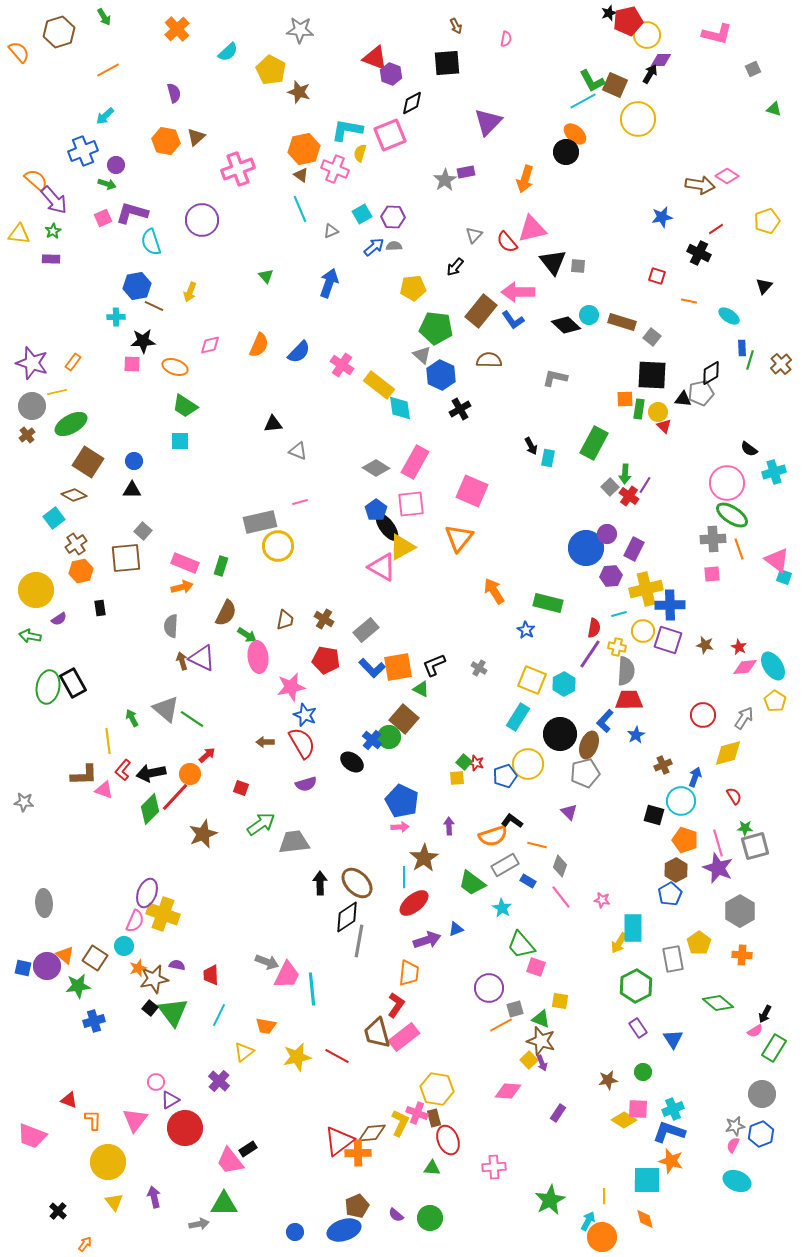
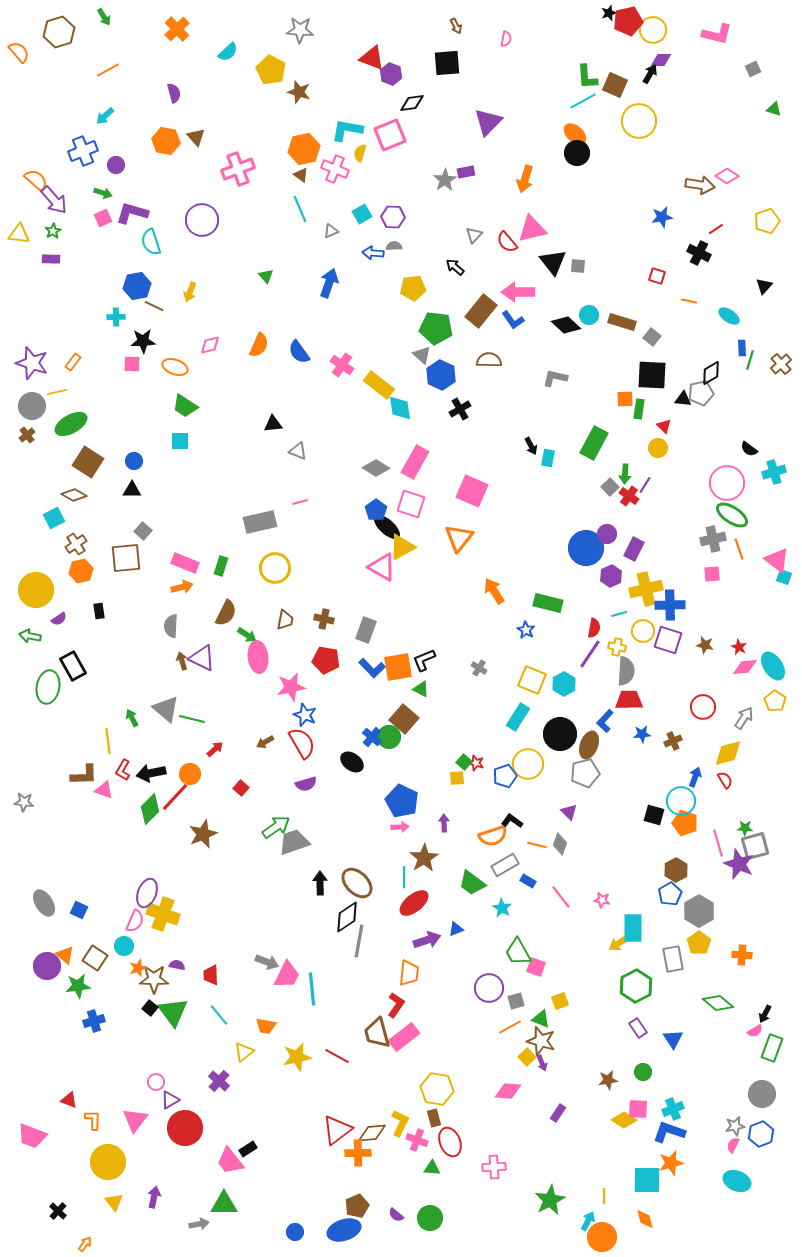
yellow circle at (647, 35): moved 6 px right, 5 px up
red triangle at (375, 58): moved 3 px left
green L-shape at (592, 81): moved 5 px left, 4 px up; rotated 24 degrees clockwise
black diamond at (412, 103): rotated 20 degrees clockwise
yellow circle at (638, 119): moved 1 px right, 2 px down
brown triangle at (196, 137): rotated 30 degrees counterclockwise
black circle at (566, 152): moved 11 px right, 1 px down
green arrow at (107, 184): moved 4 px left, 9 px down
blue arrow at (374, 247): moved 1 px left, 6 px down; rotated 135 degrees counterclockwise
black arrow at (455, 267): rotated 90 degrees clockwise
blue semicircle at (299, 352): rotated 100 degrees clockwise
yellow circle at (658, 412): moved 36 px down
pink square at (411, 504): rotated 24 degrees clockwise
cyan square at (54, 518): rotated 10 degrees clockwise
black ellipse at (387, 527): rotated 12 degrees counterclockwise
gray cross at (713, 539): rotated 10 degrees counterclockwise
yellow circle at (278, 546): moved 3 px left, 22 px down
purple hexagon at (611, 576): rotated 20 degrees counterclockwise
black rectangle at (100, 608): moved 1 px left, 3 px down
brown cross at (324, 619): rotated 18 degrees counterclockwise
gray rectangle at (366, 630): rotated 30 degrees counterclockwise
black L-shape at (434, 665): moved 10 px left, 5 px up
black rectangle at (73, 683): moved 17 px up
red circle at (703, 715): moved 8 px up
green line at (192, 719): rotated 20 degrees counterclockwise
blue star at (636, 735): moved 6 px right, 1 px up; rotated 24 degrees clockwise
blue cross at (372, 740): moved 3 px up
brown arrow at (265, 742): rotated 30 degrees counterclockwise
red arrow at (207, 755): moved 8 px right, 6 px up
brown cross at (663, 765): moved 10 px right, 24 px up
red L-shape at (123, 770): rotated 10 degrees counterclockwise
red square at (241, 788): rotated 21 degrees clockwise
red semicircle at (734, 796): moved 9 px left, 16 px up
green arrow at (261, 824): moved 15 px right, 3 px down
purple arrow at (449, 826): moved 5 px left, 3 px up
orange pentagon at (685, 840): moved 17 px up
gray trapezoid at (294, 842): rotated 12 degrees counterclockwise
gray diamond at (560, 866): moved 22 px up
purple star at (718, 868): moved 21 px right, 4 px up
gray ellipse at (44, 903): rotated 28 degrees counterclockwise
gray hexagon at (740, 911): moved 41 px left
yellow arrow at (619, 943): rotated 25 degrees clockwise
green trapezoid at (521, 945): moved 3 px left, 7 px down; rotated 12 degrees clockwise
blue square at (23, 968): moved 56 px right, 58 px up; rotated 12 degrees clockwise
brown star at (154, 979): rotated 12 degrees clockwise
yellow square at (560, 1001): rotated 30 degrees counterclockwise
gray square at (515, 1009): moved 1 px right, 8 px up
cyan line at (219, 1015): rotated 65 degrees counterclockwise
orange line at (501, 1025): moved 9 px right, 2 px down
green rectangle at (774, 1048): moved 2 px left; rotated 12 degrees counterclockwise
yellow square at (529, 1060): moved 2 px left, 3 px up
pink cross at (417, 1113): moved 27 px down
red ellipse at (448, 1140): moved 2 px right, 2 px down
red triangle at (339, 1141): moved 2 px left, 11 px up
orange star at (671, 1161): moved 2 px down; rotated 30 degrees counterclockwise
purple arrow at (154, 1197): rotated 25 degrees clockwise
